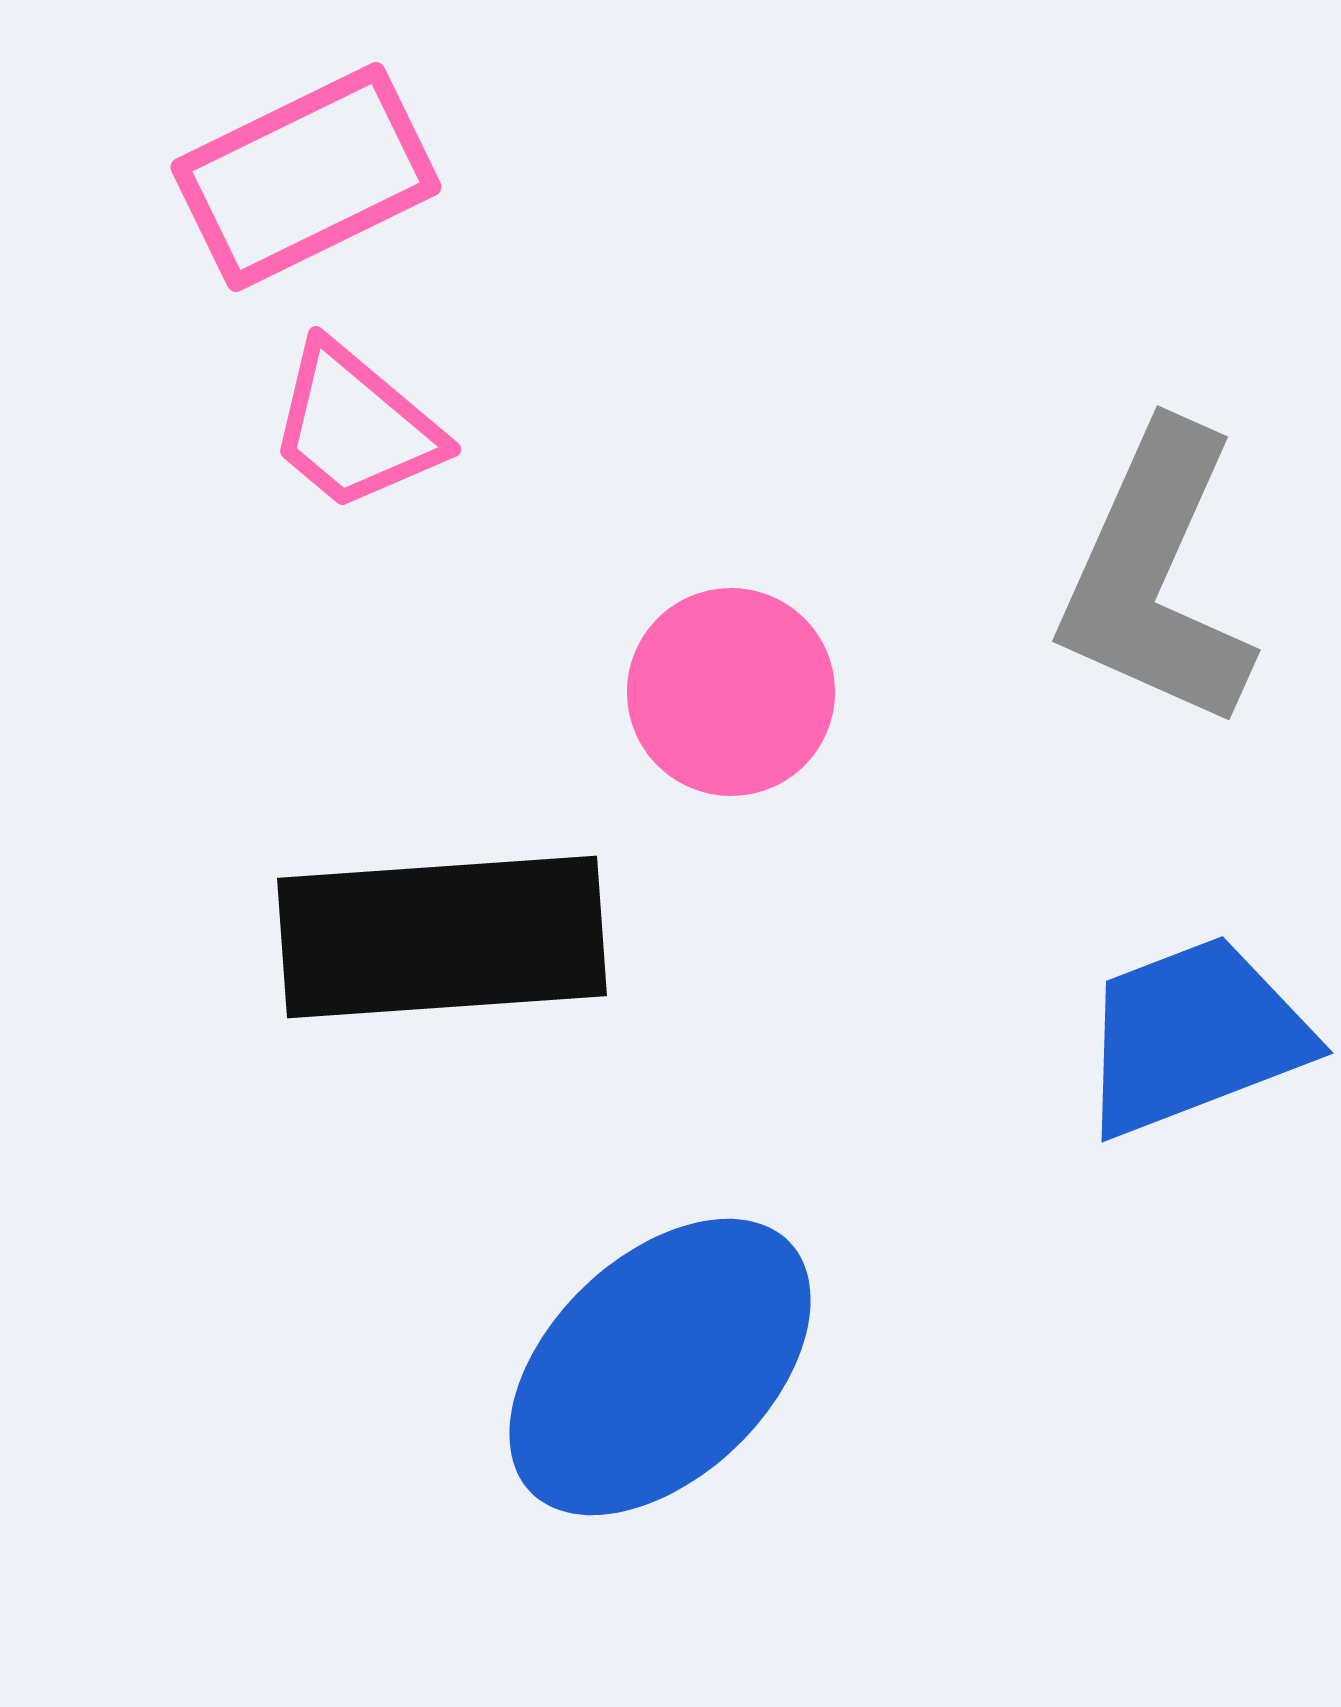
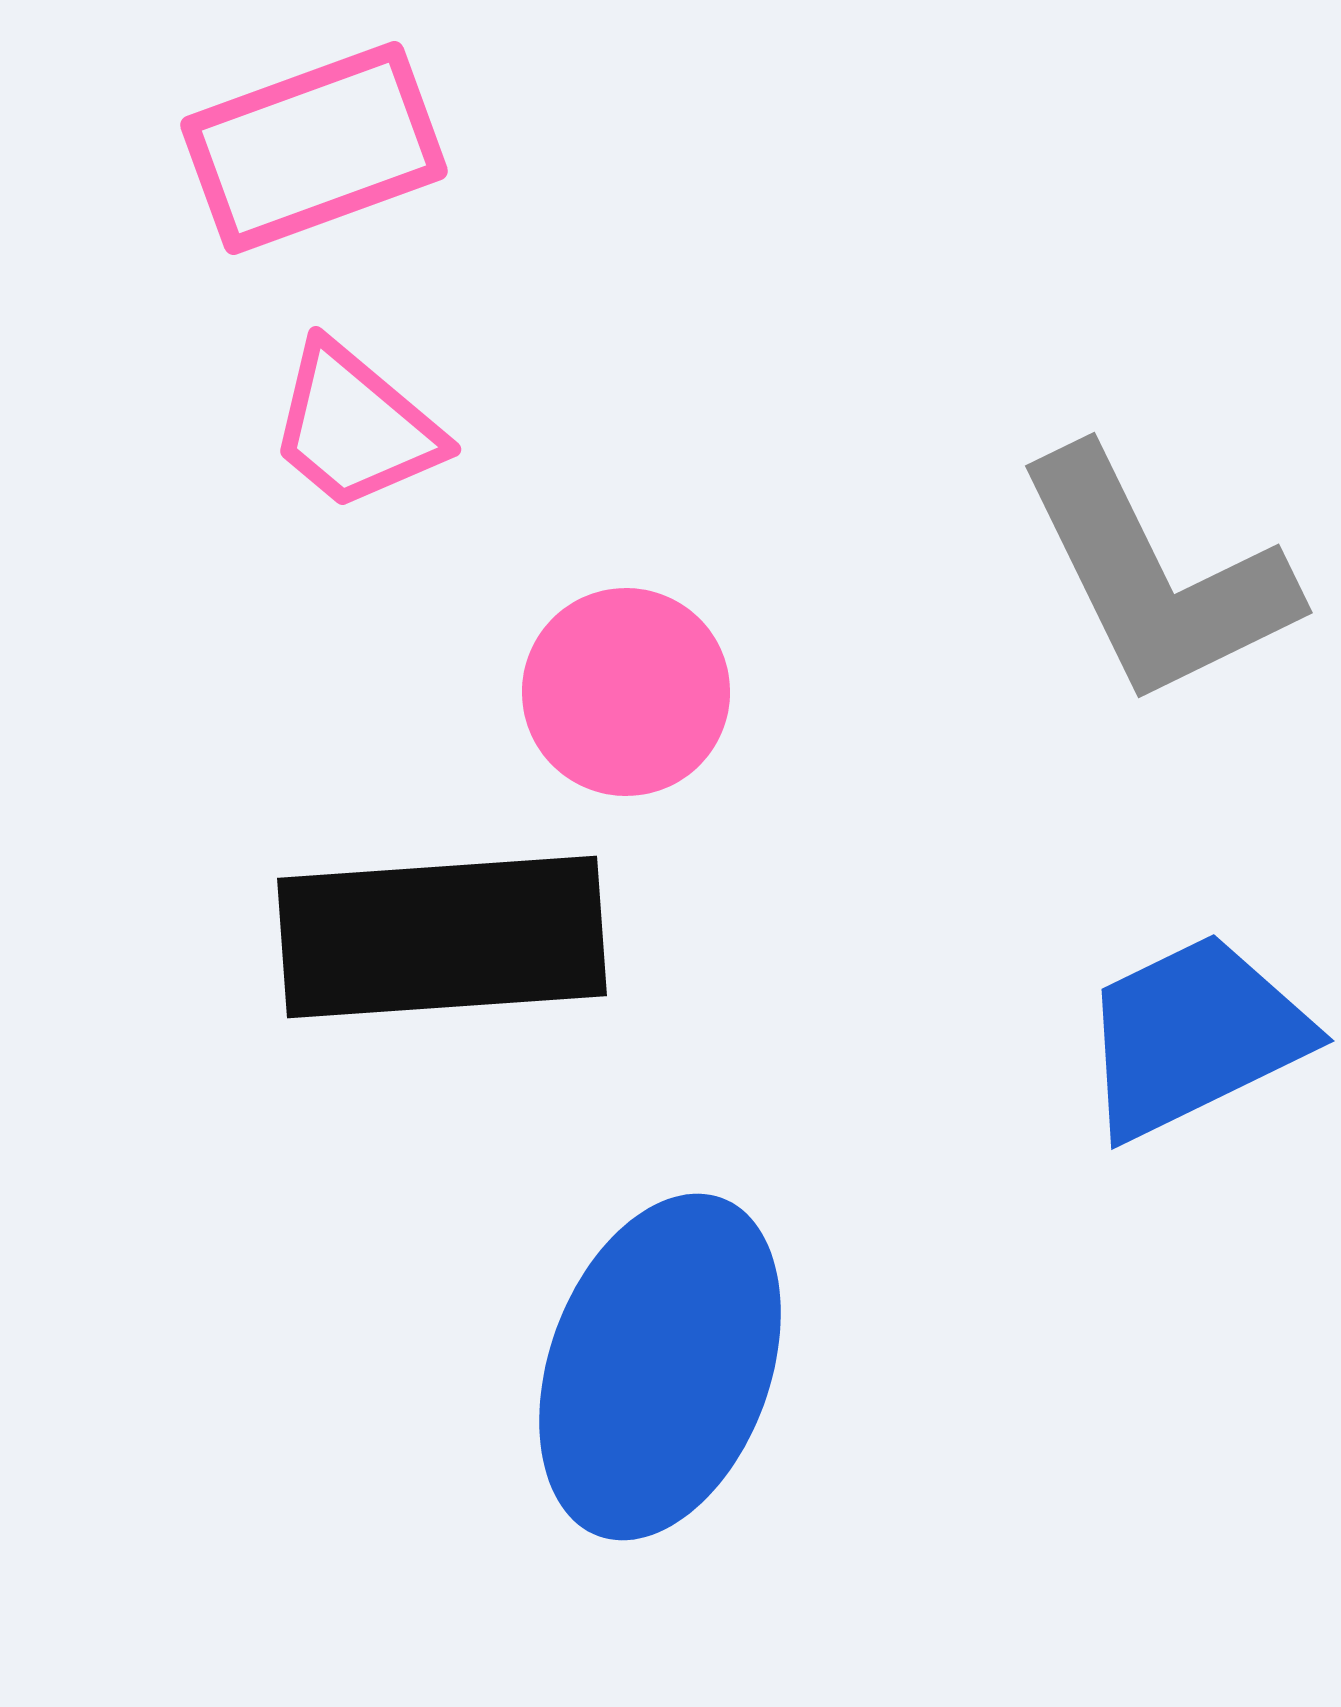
pink rectangle: moved 8 px right, 29 px up; rotated 6 degrees clockwise
gray L-shape: rotated 50 degrees counterclockwise
pink circle: moved 105 px left
blue trapezoid: rotated 5 degrees counterclockwise
blue ellipse: rotated 26 degrees counterclockwise
